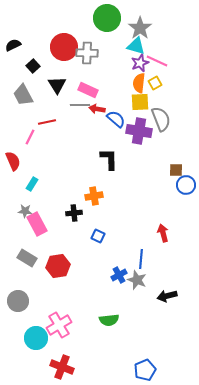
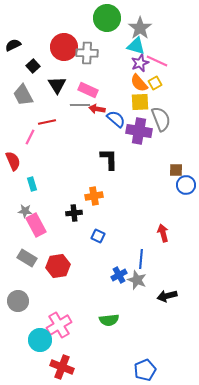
orange semicircle at (139, 83): rotated 48 degrees counterclockwise
cyan rectangle at (32, 184): rotated 48 degrees counterclockwise
pink rectangle at (37, 224): moved 1 px left, 1 px down
cyan circle at (36, 338): moved 4 px right, 2 px down
